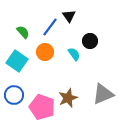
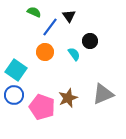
green semicircle: moved 11 px right, 20 px up; rotated 24 degrees counterclockwise
cyan square: moved 1 px left, 9 px down
